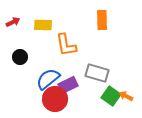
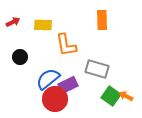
gray rectangle: moved 4 px up
